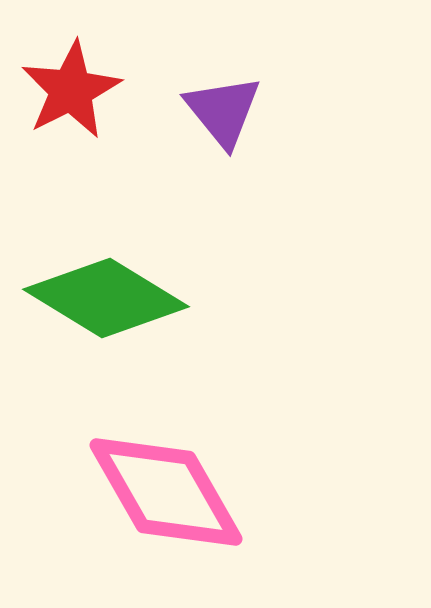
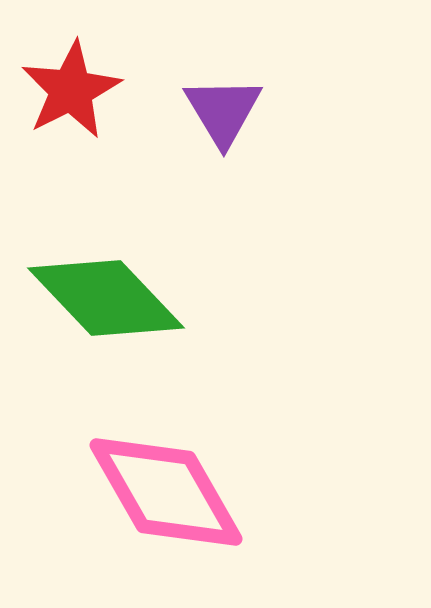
purple triangle: rotated 8 degrees clockwise
green diamond: rotated 15 degrees clockwise
